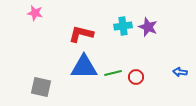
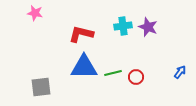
blue arrow: rotated 120 degrees clockwise
gray square: rotated 20 degrees counterclockwise
